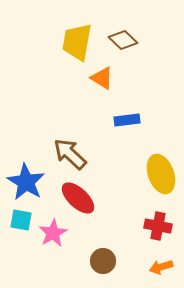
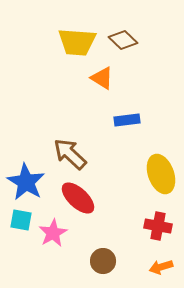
yellow trapezoid: rotated 96 degrees counterclockwise
